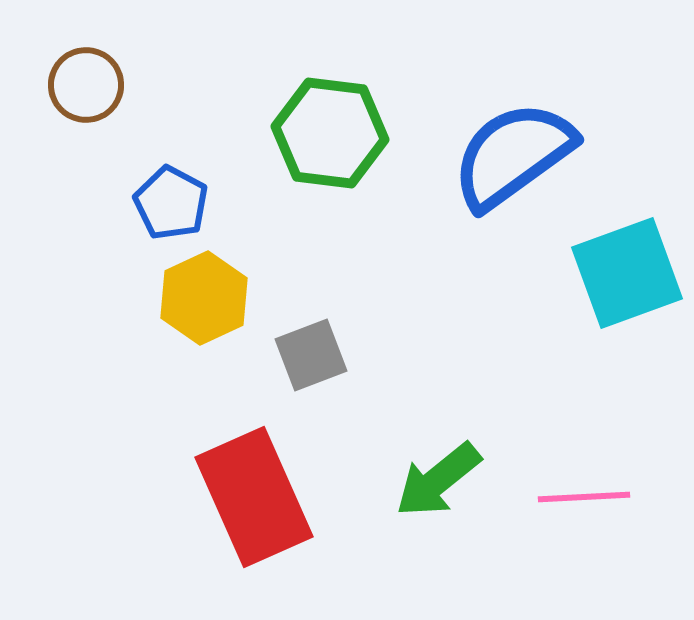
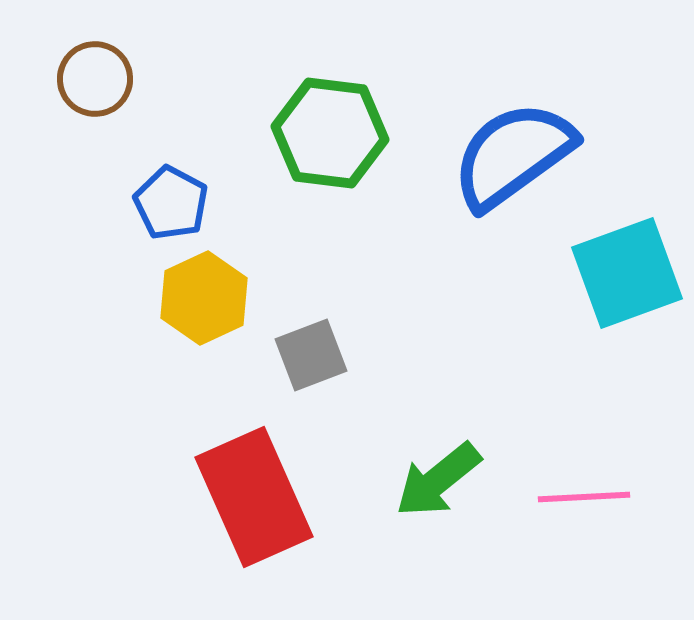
brown circle: moved 9 px right, 6 px up
